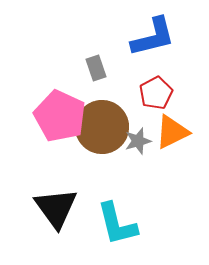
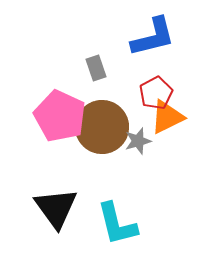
orange triangle: moved 5 px left, 15 px up
